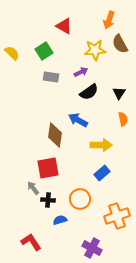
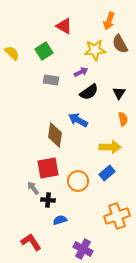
orange arrow: moved 1 px down
gray rectangle: moved 3 px down
yellow arrow: moved 9 px right, 2 px down
blue rectangle: moved 5 px right
orange circle: moved 2 px left, 18 px up
purple cross: moved 9 px left, 1 px down
